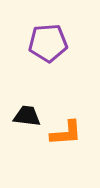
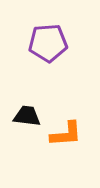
orange L-shape: moved 1 px down
